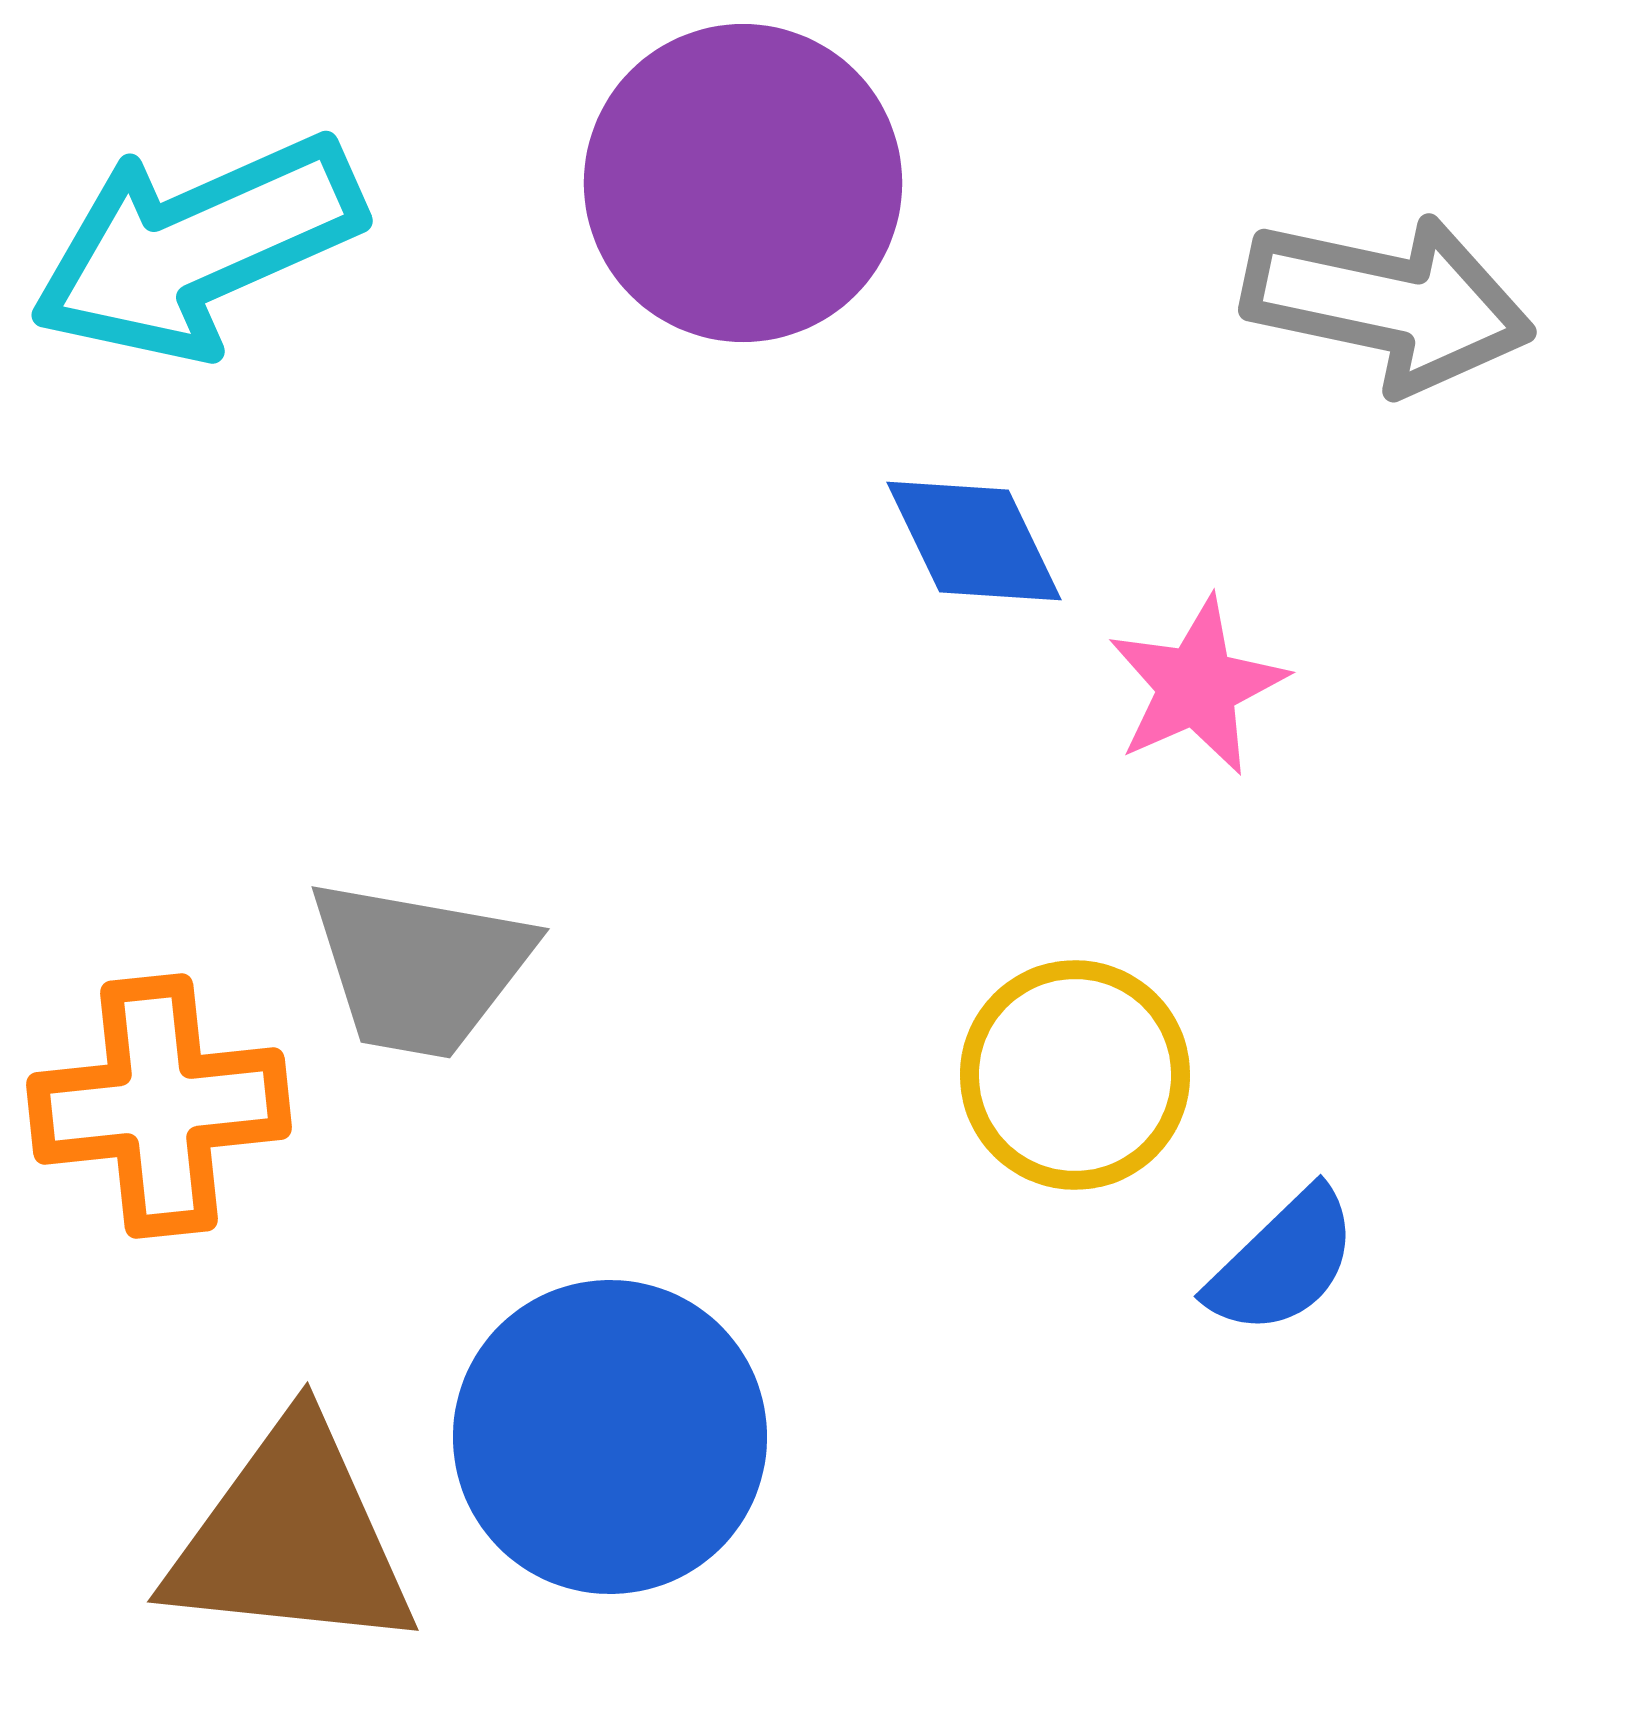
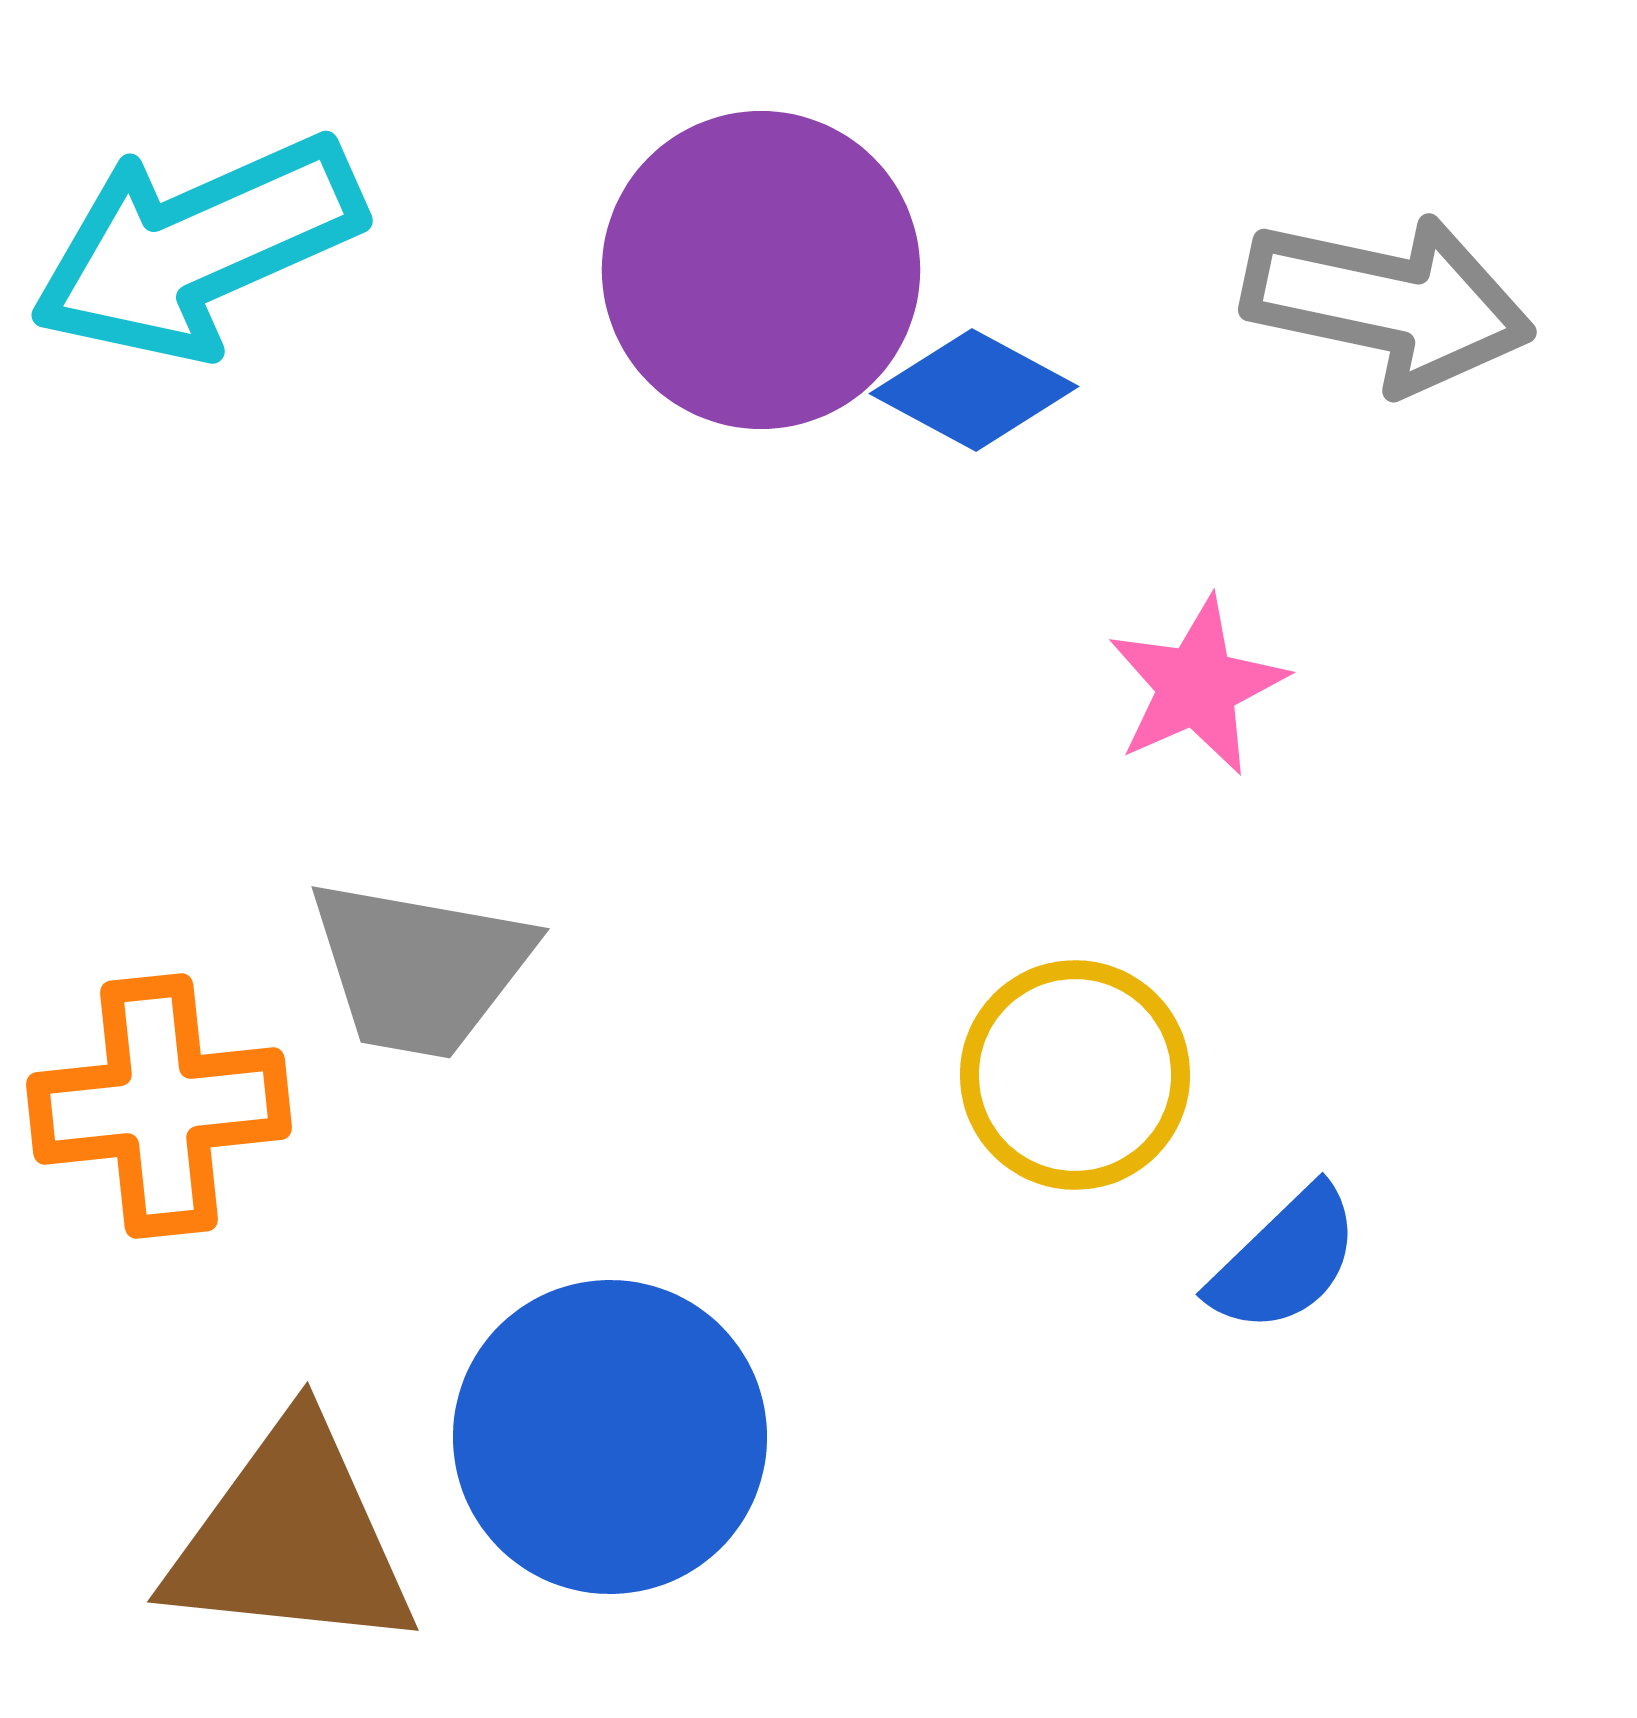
purple circle: moved 18 px right, 87 px down
blue diamond: moved 151 px up; rotated 36 degrees counterclockwise
blue semicircle: moved 2 px right, 2 px up
